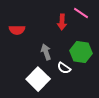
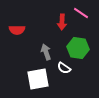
green hexagon: moved 3 px left, 4 px up
white square: rotated 35 degrees clockwise
